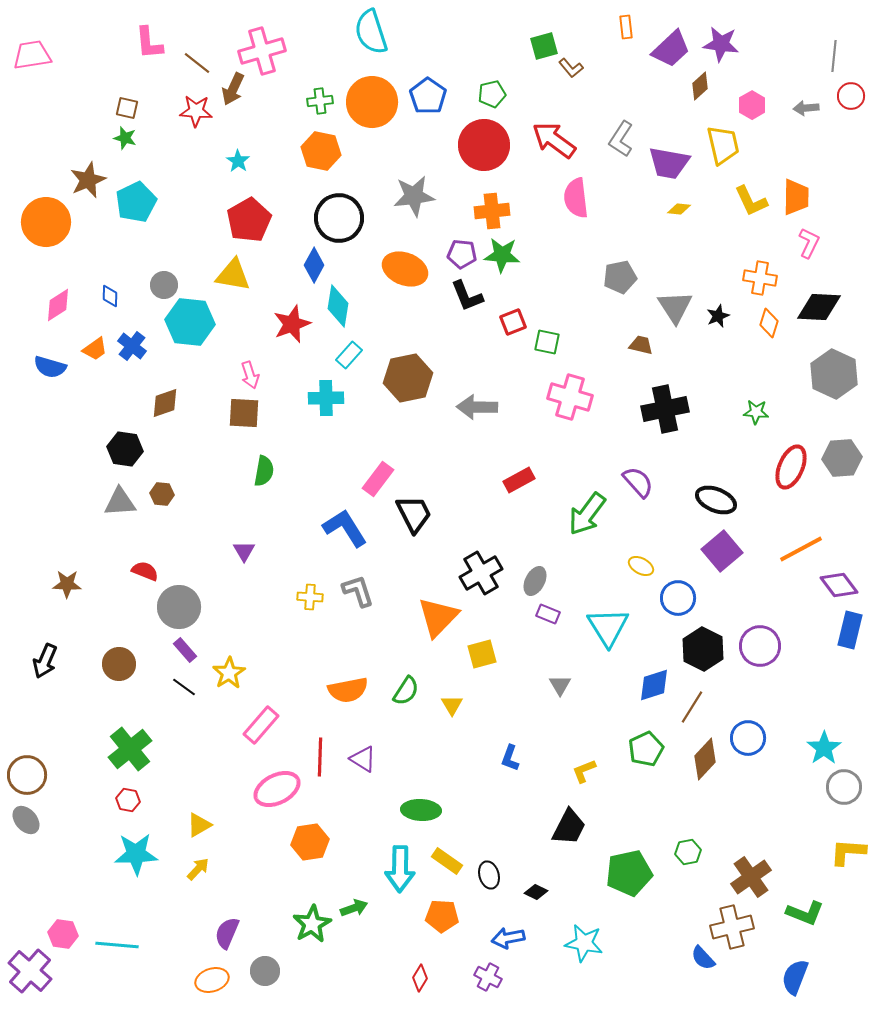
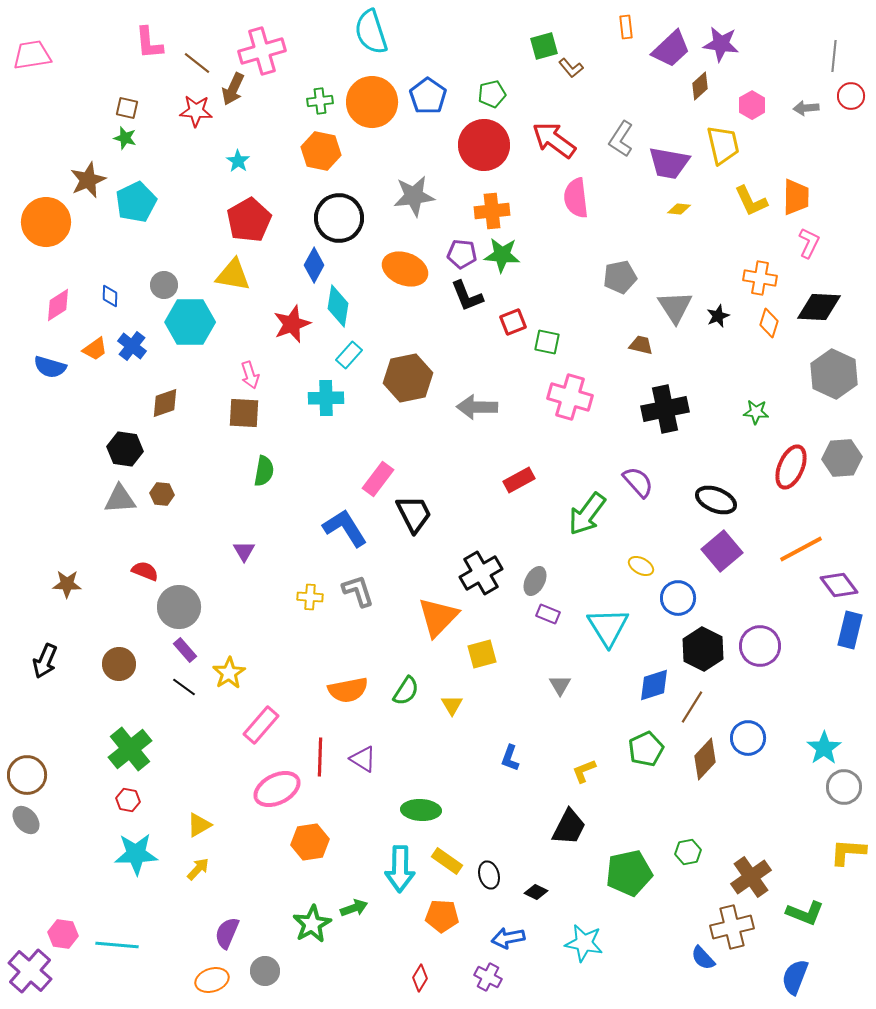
cyan hexagon at (190, 322): rotated 6 degrees counterclockwise
gray triangle at (120, 502): moved 3 px up
